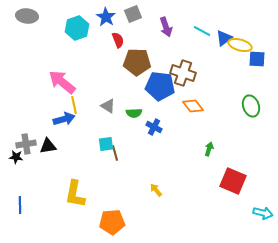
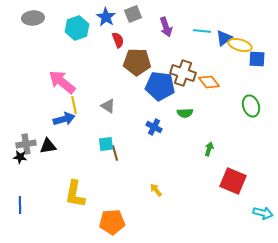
gray ellipse: moved 6 px right, 2 px down; rotated 10 degrees counterclockwise
cyan line: rotated 24 degrees counterclockwise
orange diamond: moved 16 px right, 24 px up
green semicircle: moved 51 px right
black star: moved 4 px right
